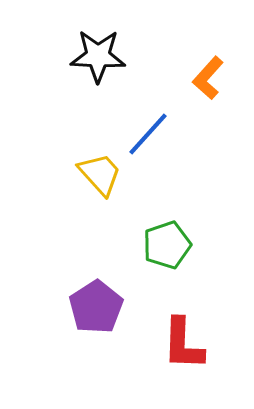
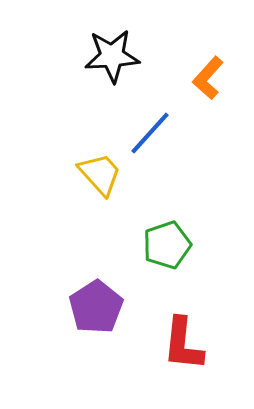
black star: moved 14 px right; rotated 6 degrees counterclockwise
blue line: moved 2 px right, 1 px up
red L-shape: rotated 4 degrees clockwise
